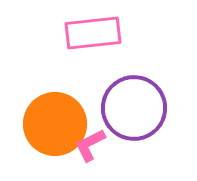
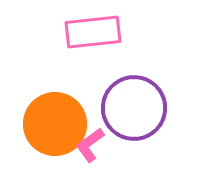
pink rectangle: moved 1 px up
pink L-shape: rotated 9 degrees counterclockwise
